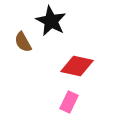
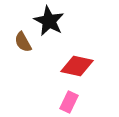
black star: moved 2 px left
